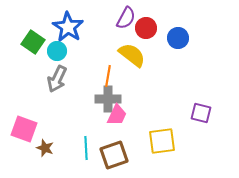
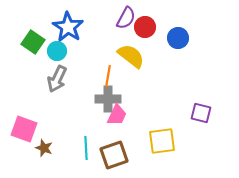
red circle: moved 1 px left, 1 px up
yellow semicircle: moved 1 px left, 1 px down
brown star: moved 1 px left
